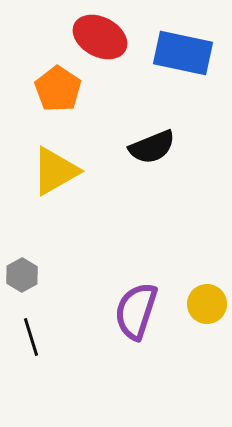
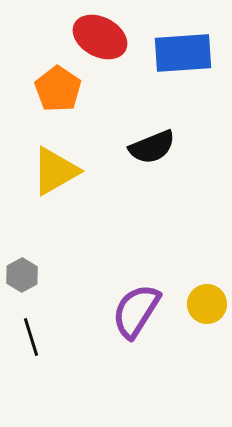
blue rectangle: rotated 16 degrees counterclockwise
purple semicircle: rotated 14 degrees clockwise
